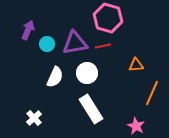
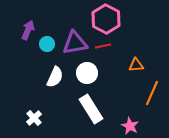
pink hexagon: moved 2 px left, 1 px down; rotated 12 degrees clockwise
pink star: moved 6 px left
